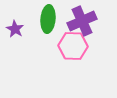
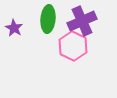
purple star: moved 1 px left, 1 px up
pink hexagon: rotated 24 degrees clockwise
